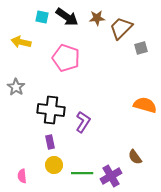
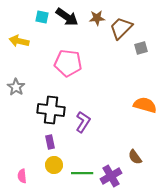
yellow arrow: moved 2 px left, 1 px up
pink pentagon: moved 2 px right, 5 px down; rotated 12 degrees counterclockwise
